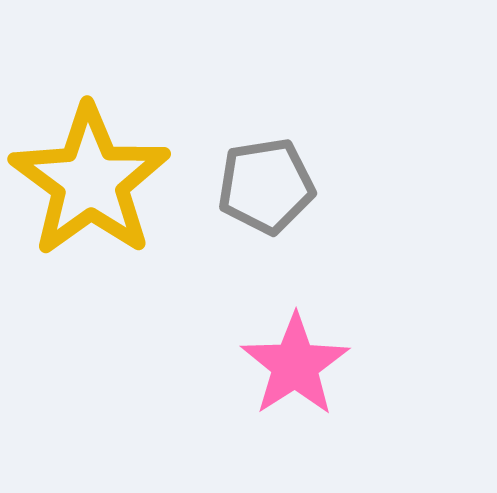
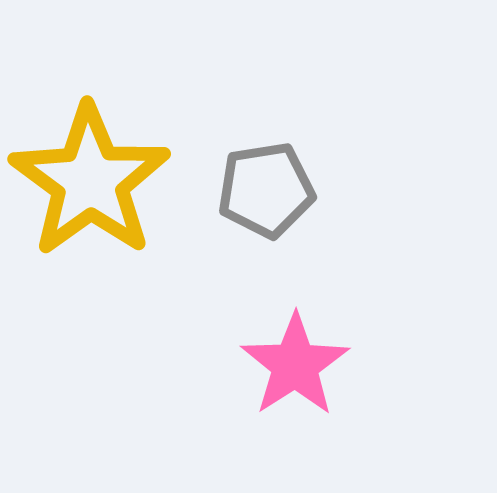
gray pentagon: moved 4 px down
